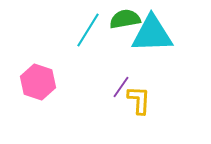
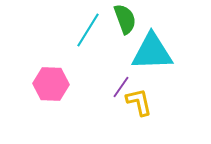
green semicircle: rotated 80 degrees clockwise
cyan triangle: moved 18 px down
pink hexagon: moved 13 px right, 2 px down; rotated 16 degrees counterclockwise
yellow L-shape: moved 2 px down; rotated 16 degrees counterclockwise
